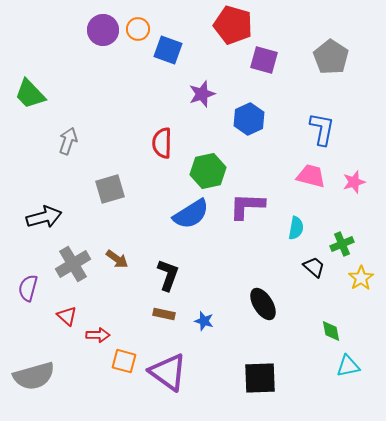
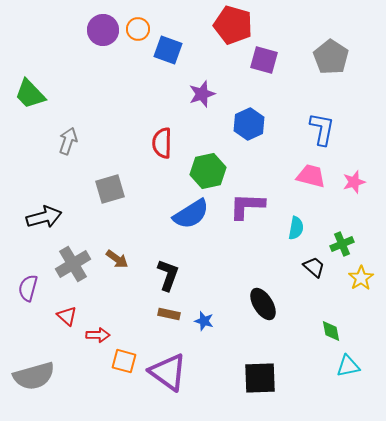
blue hexagon: moved 5 px down
brown rectangle: moved 5 px right
